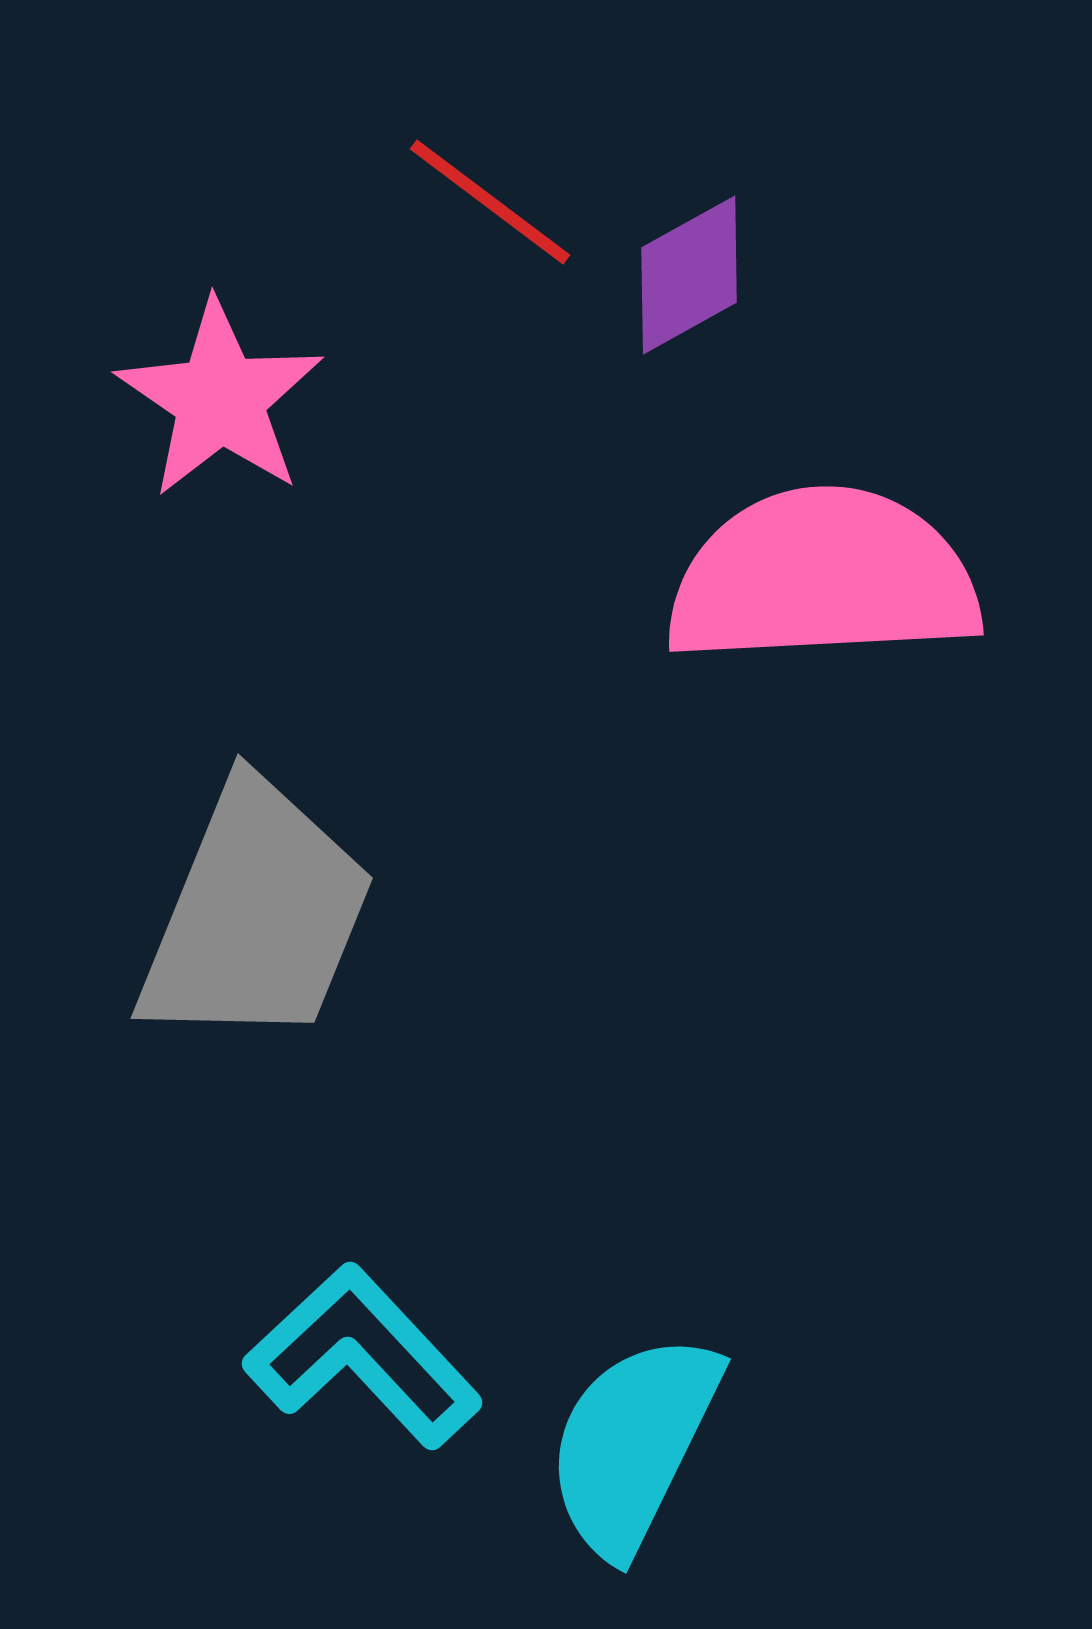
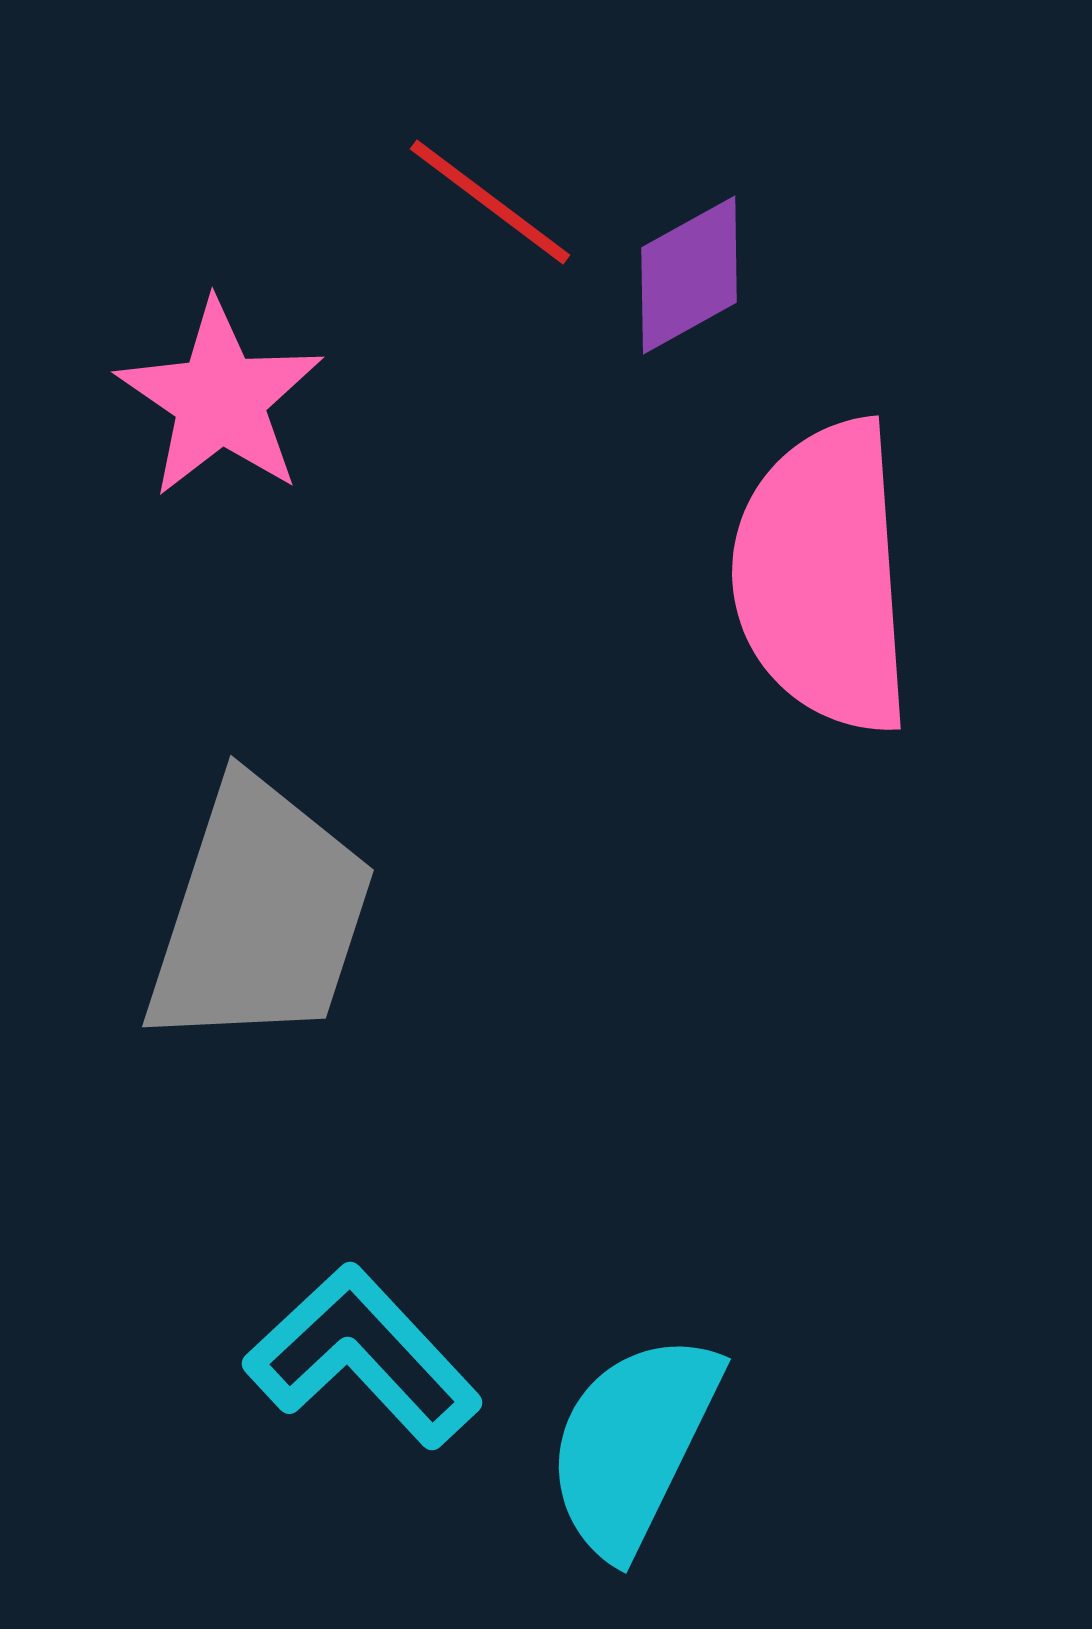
pink semicircle: rotated 91 degrees counterclockwise
gray trapezoid: moved 4 px right; rotated 4 degrees counterclockwise
